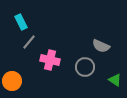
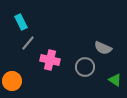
gray line: moved 1 px left, 1 px down
gray semicircle: moved 2 px right, 2 px down
